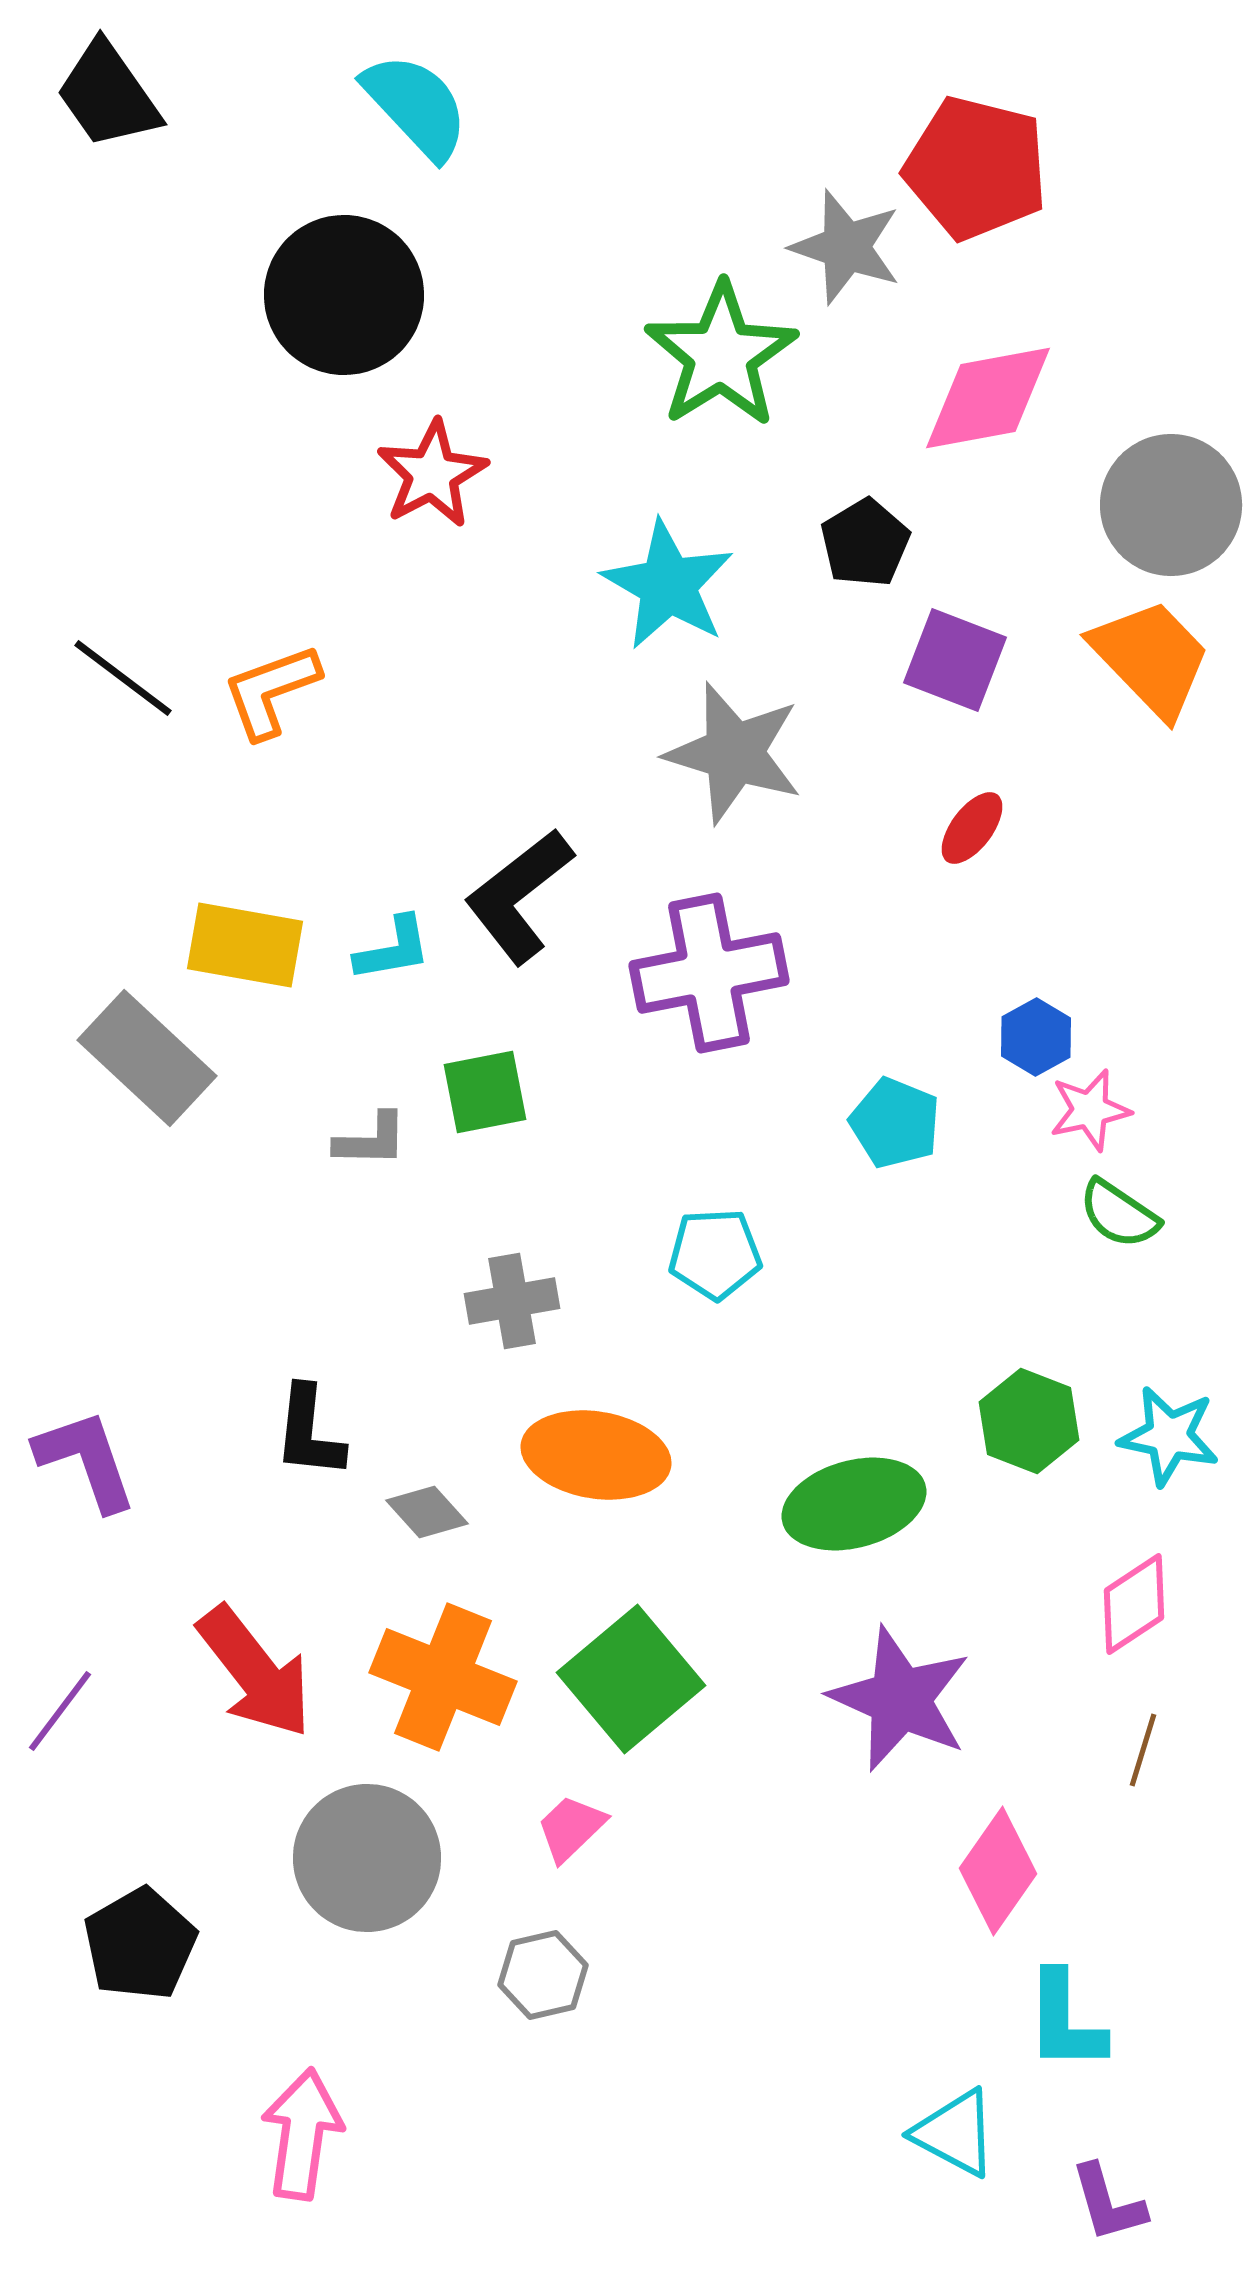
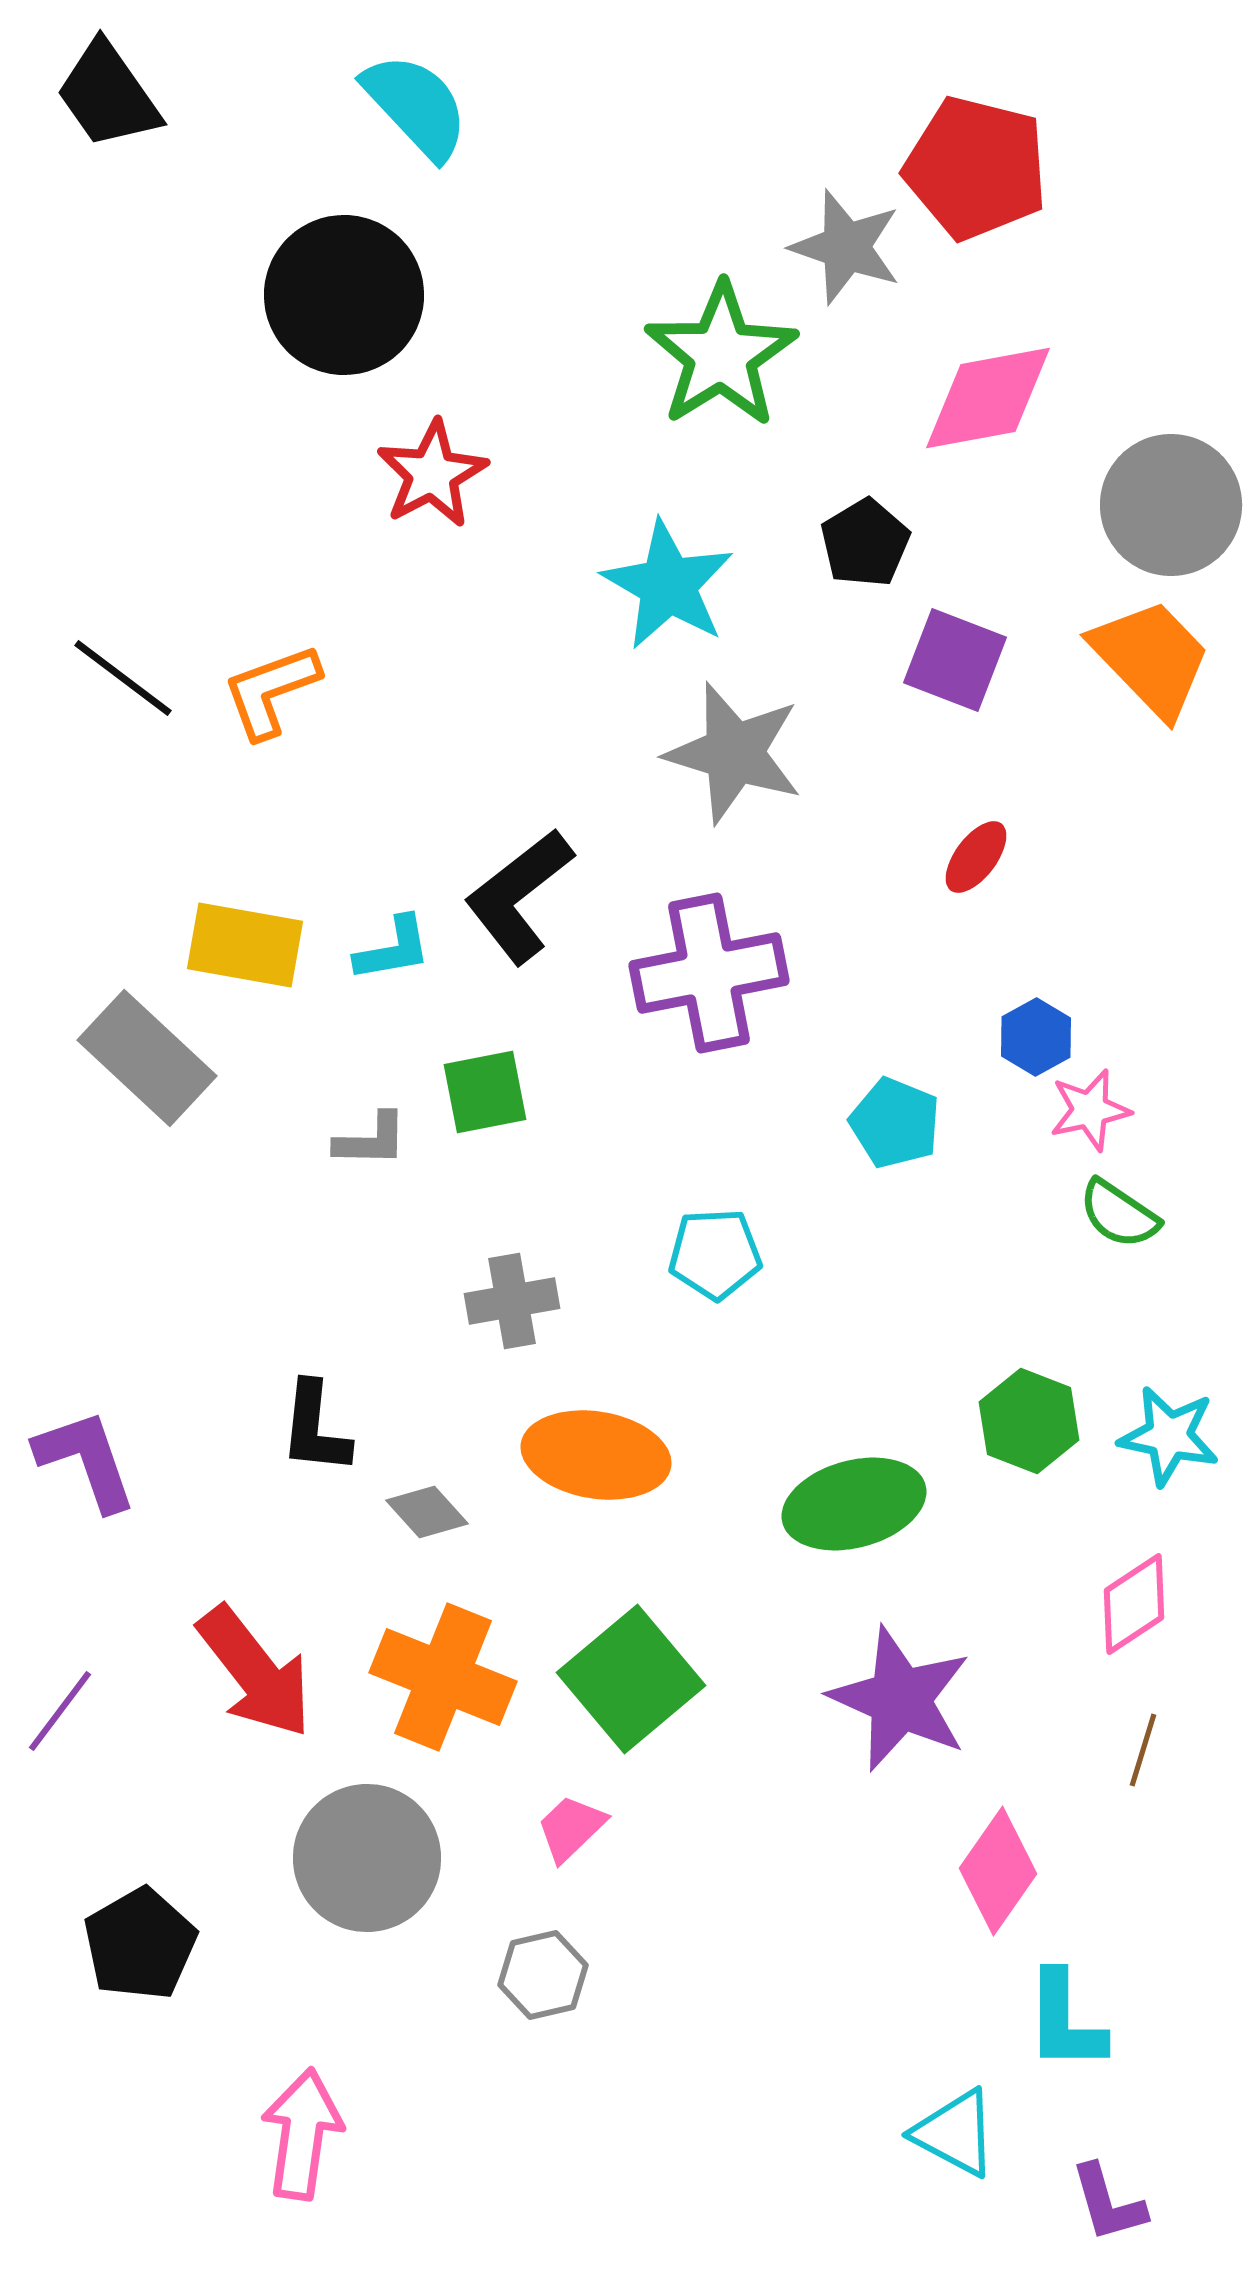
red ellipse at (972, 828): moved 4 px right, 29 px down
black L-shape at (309, 1432): moved 6 px right, 4 px up
